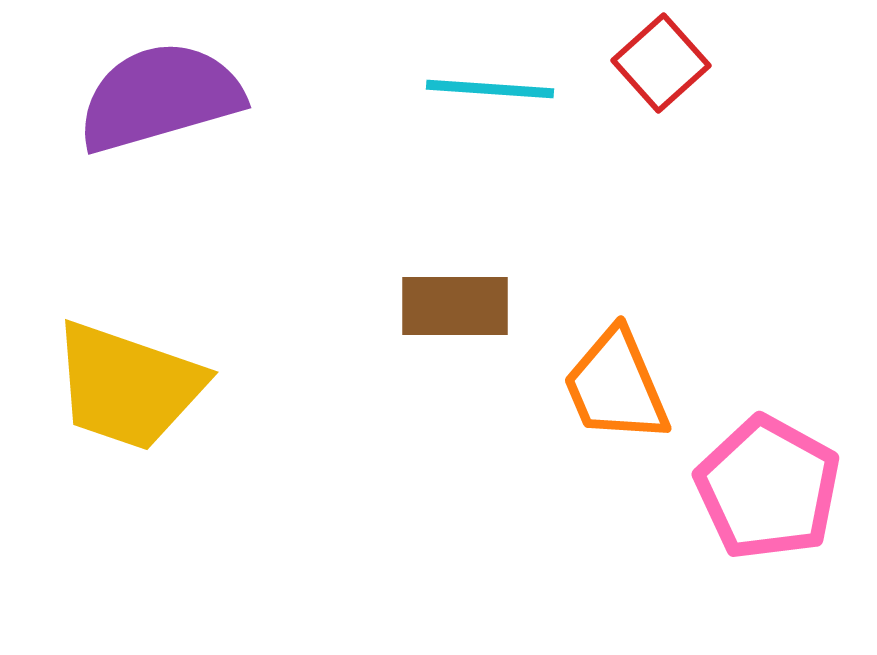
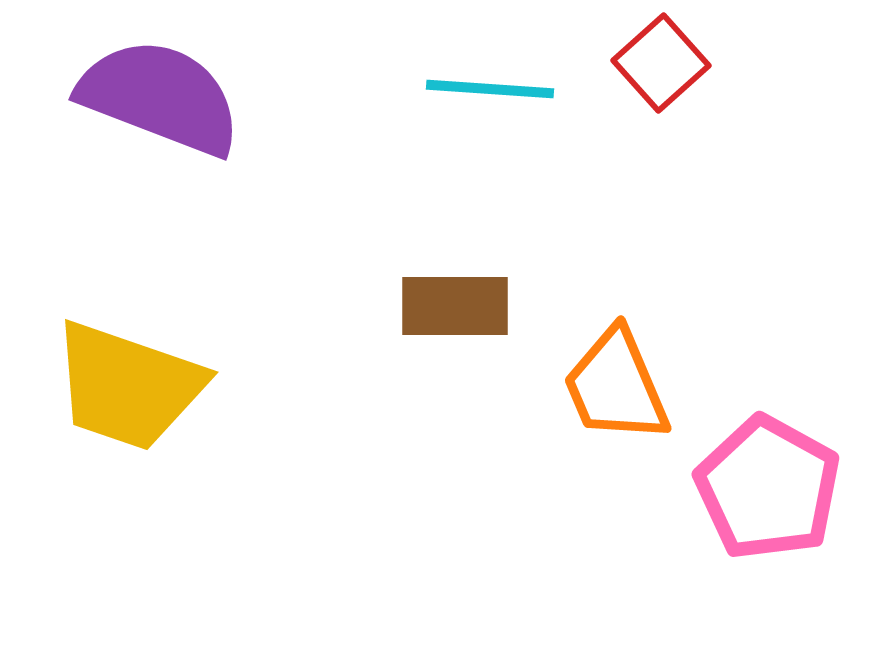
purple semicircle: rotated 37 degrees clockwise
